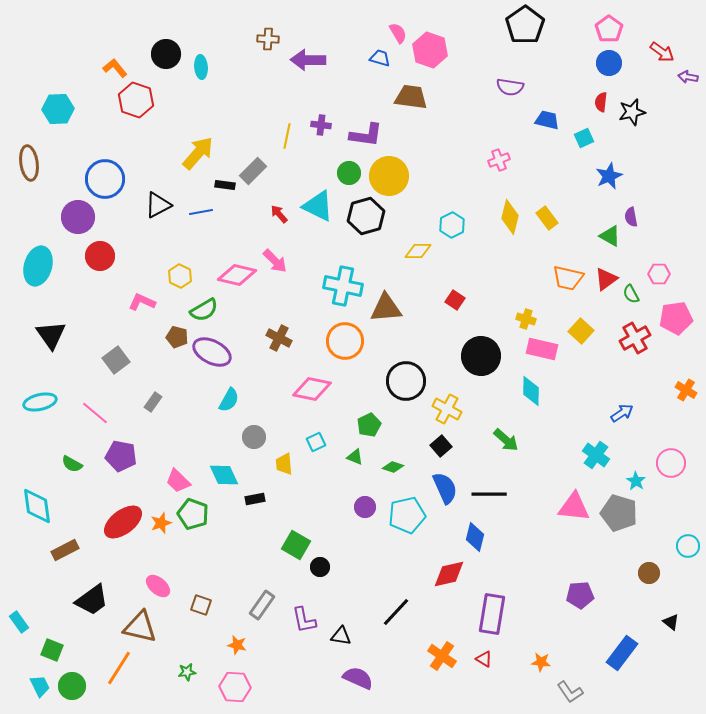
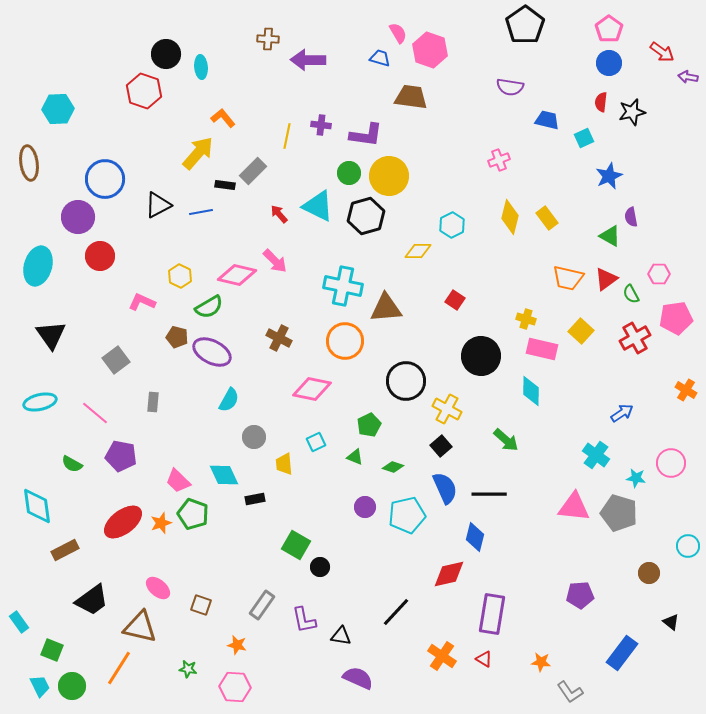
orange L-shape at (115, 68): moved 108 px right, 50 px down
red hexagon at (136, 100): moved 8 px right, 9 px up
green semicircle at (204, 310): moved 5 px right, 3 px up
gray rectangle at (153, 402): rotated 30 degrees counterclockwise
cyan star at (636, 481): moved 3 px up; rotated 24 degrees counterclockwise
pink ellipse at (158, 586): moved 2 px down
green star at (187, 672): moved 1 px right, 3 px up; rotated 18 degrees clockwise
